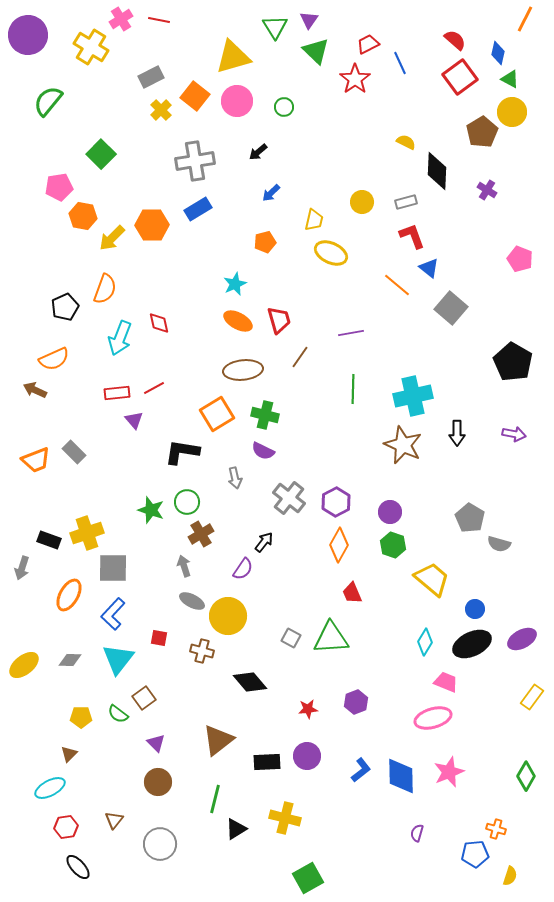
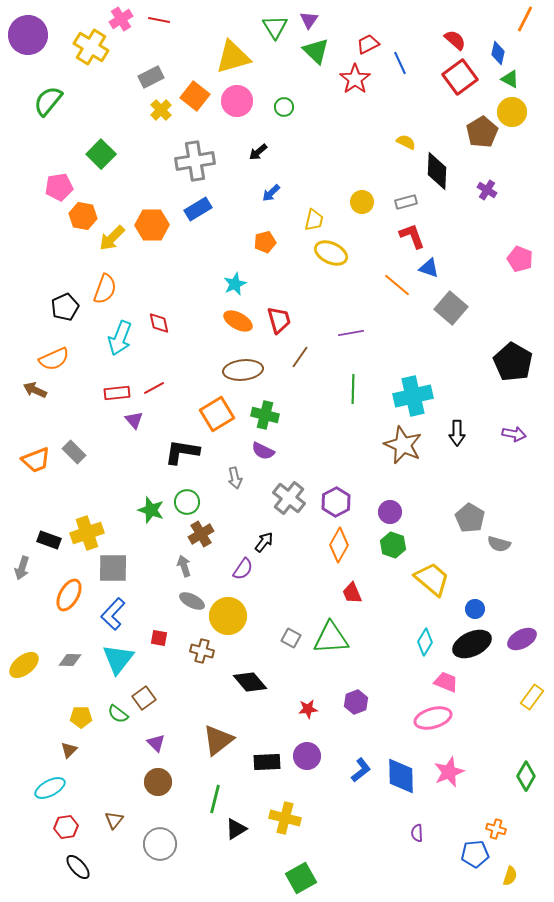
blue triangle at (429, 268): rotated 20 degrees counterclockwise
brown triangle at (69, 754): moved 4 px up
purple semicircle at (417, 833): rotated 18 degrees counterclockwise
green square at (308, 878): moved 7 px left
